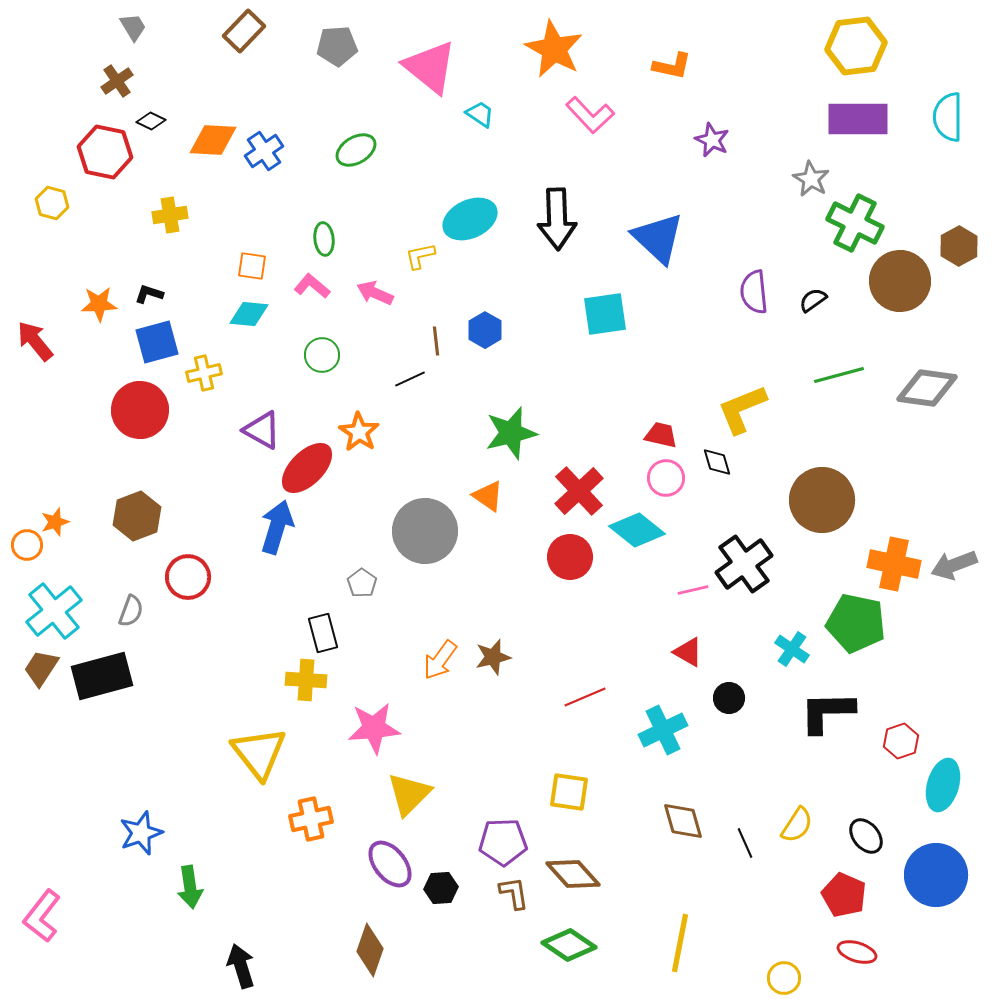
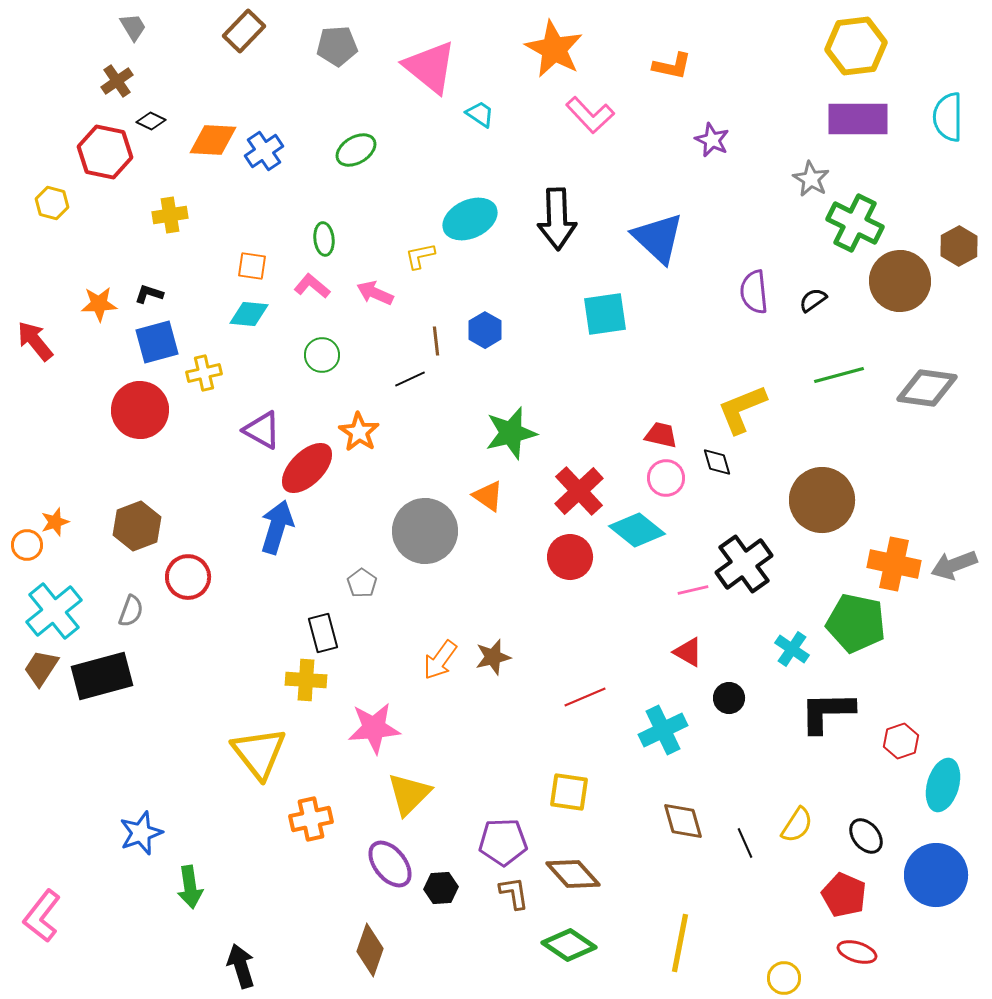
brown hexagon at (137, 516): moved 10 px down
